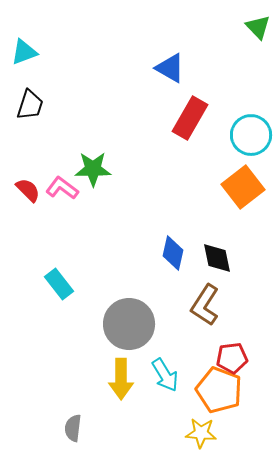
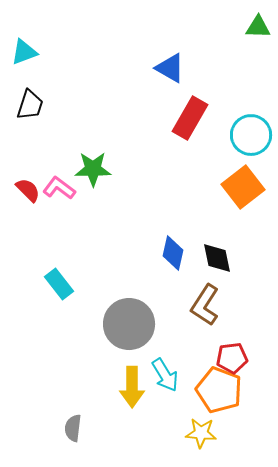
green triangle: rotated 44 degrees counterclockwise
pink L-shape: moved 3 px left
yellow arrow: moved 11 px right, 8 px down
